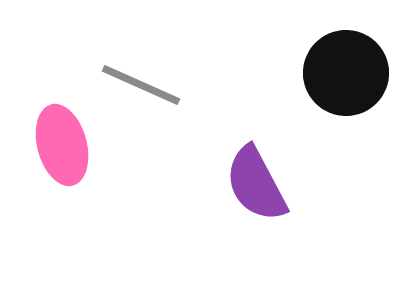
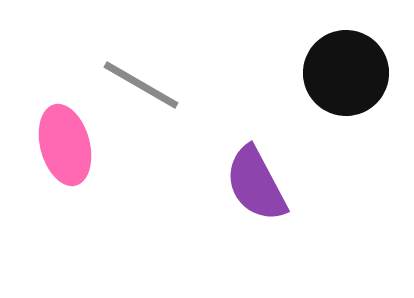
gray line: rotated 6 degrees clockwise
pink ellipse: moved 3 px right
